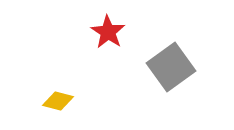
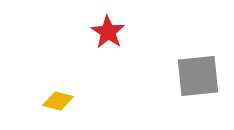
gray square: moved 27 px right, 9 px down; rotated 30 degrees clockwise
